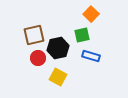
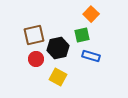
red circle: moved 2 px left, 1 px down
